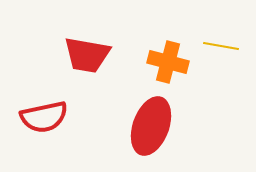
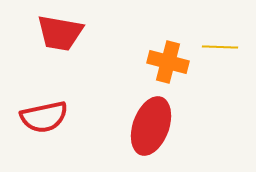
yellow line: moved 1 px left, 1 px down; rotated 8 degrees counterclockwise
red trapezoid: moved 27 px left, 22 px up
